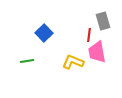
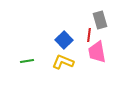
gray rectangle: moved 3 px left, 1 px up
blue square: moved 20 px right, 7 px down
yellow L-shape: moved 10 px left
